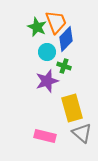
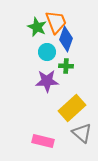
blue diamond: rotated 25 degrees counterclockwise
green cross: moved 2 px right; rotated 16 degrees counterclockwise
purple star: rotated 15 degrees clockwise
yellow rectangle: rotated 64 degrees clockwise
pink rectangle: moved 2 px left, 5 px down
